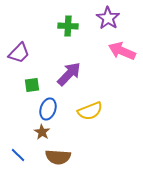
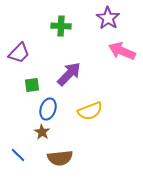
green cross: moved 7 px left
brown semicircle: moved 2 px right, 1 px down; rotated 10 degrees counterclockwise
